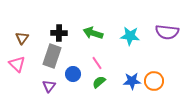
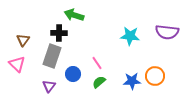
green arrow: moved 19 px left, 18 px up
brown triangle: moved 1 px right, 2 px down
orange circle: moved 1 px right, 5 px up
